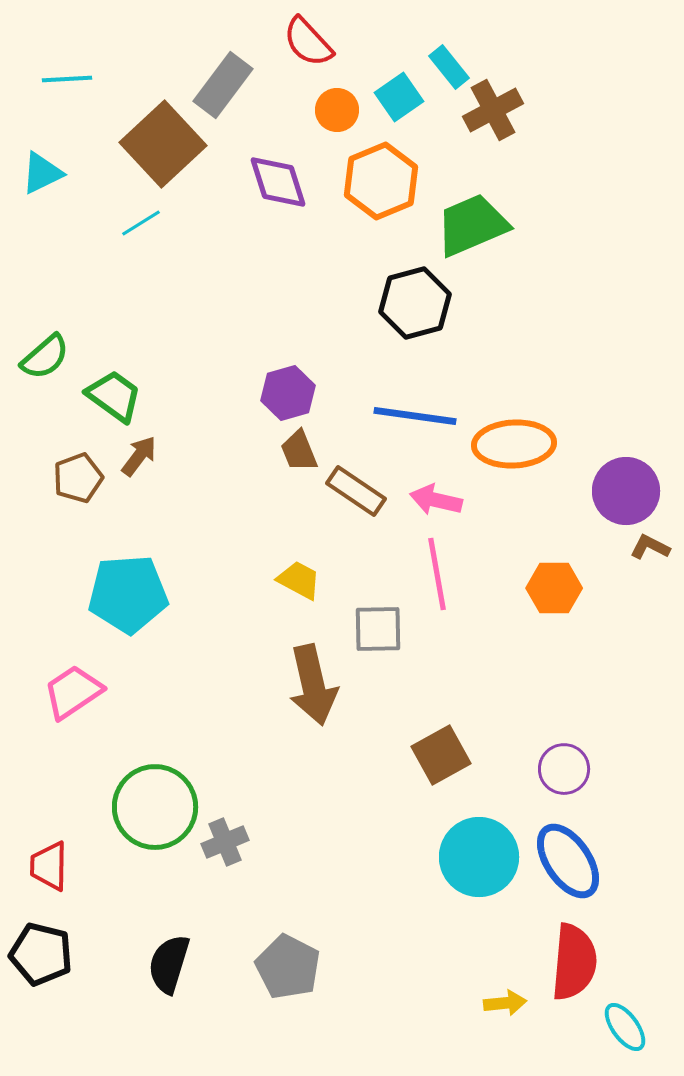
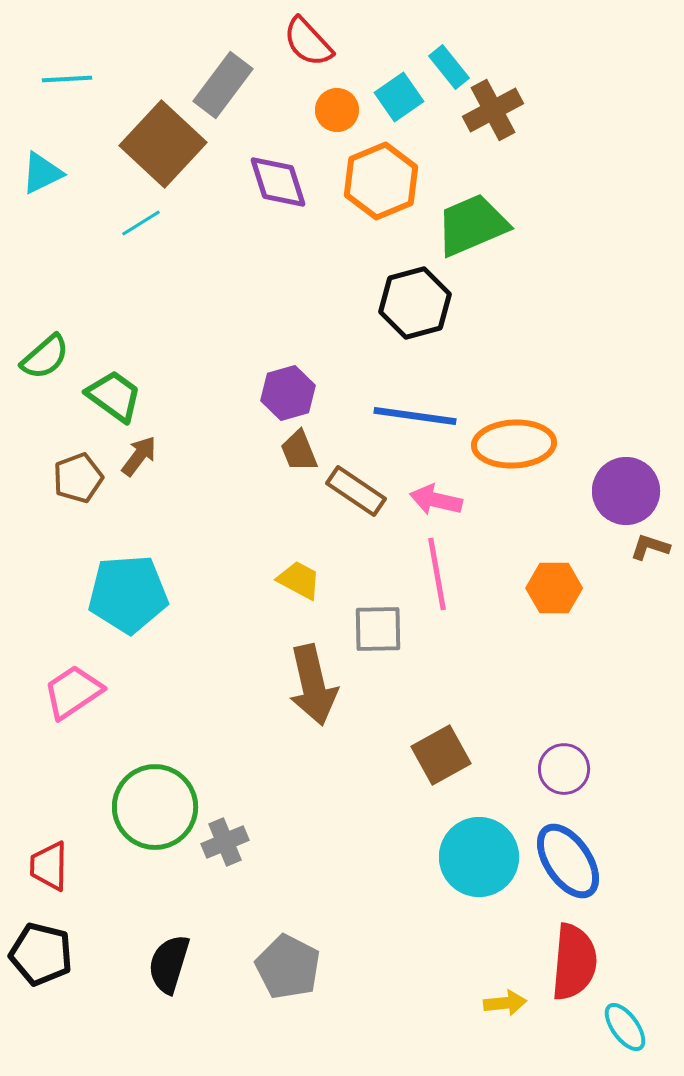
brown square at (163, 144): rotated 4 degrees counterclockwise
brown L-shape at (650, 547): rotated 9 degrees counterclockwise
